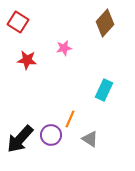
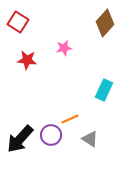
orange line: rotated 42 degrees clockwise
